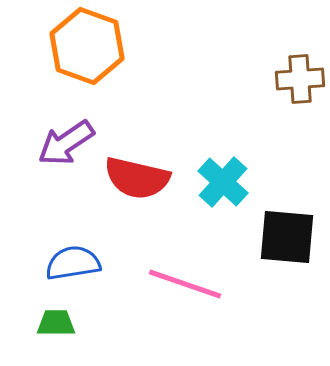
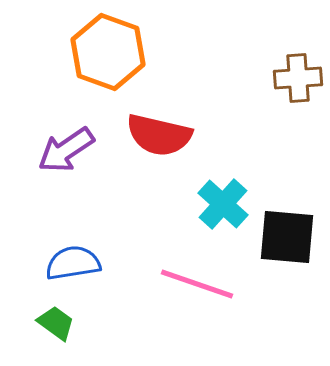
orange hexagon: moved 21 px right, 6 px down
brown cross: moved 2 px left, 1 px up
purple arrow: moved 7 px down
red semicircle: moved 22 px right, 43 px up
cyan cross: moved 22 px down
pink line: moved 12 px right
green trapezoid: rotated 36 degrees clockwise
